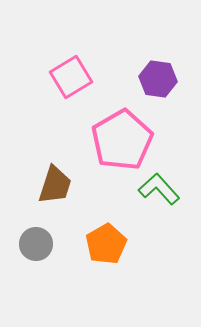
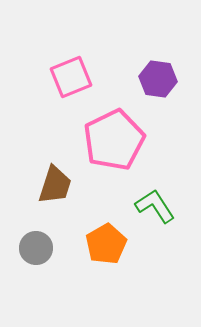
pink square: rotated 9 degrees clockwise
pink pentagon: moved 8 px left; rotated 4 degrees clockwise
green L-shape: moved 4 px left, 17 px down; rotated 9 degrees clockwise
gray circle: moved 4 px down
